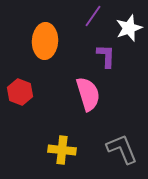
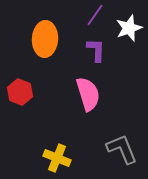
purple line: moved 2 px right, 1 px up
orange ellipse: moved 2 px up
purple L-shape: moved 10 px left, 6 px up
yellow cross: moved 5 px left, 8 px down; rotated 16 degrees clockwise
